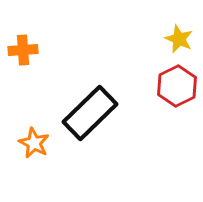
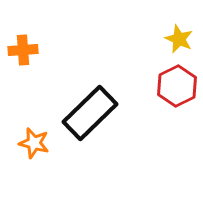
orange star: rotated 12 degrees counterclockwise
